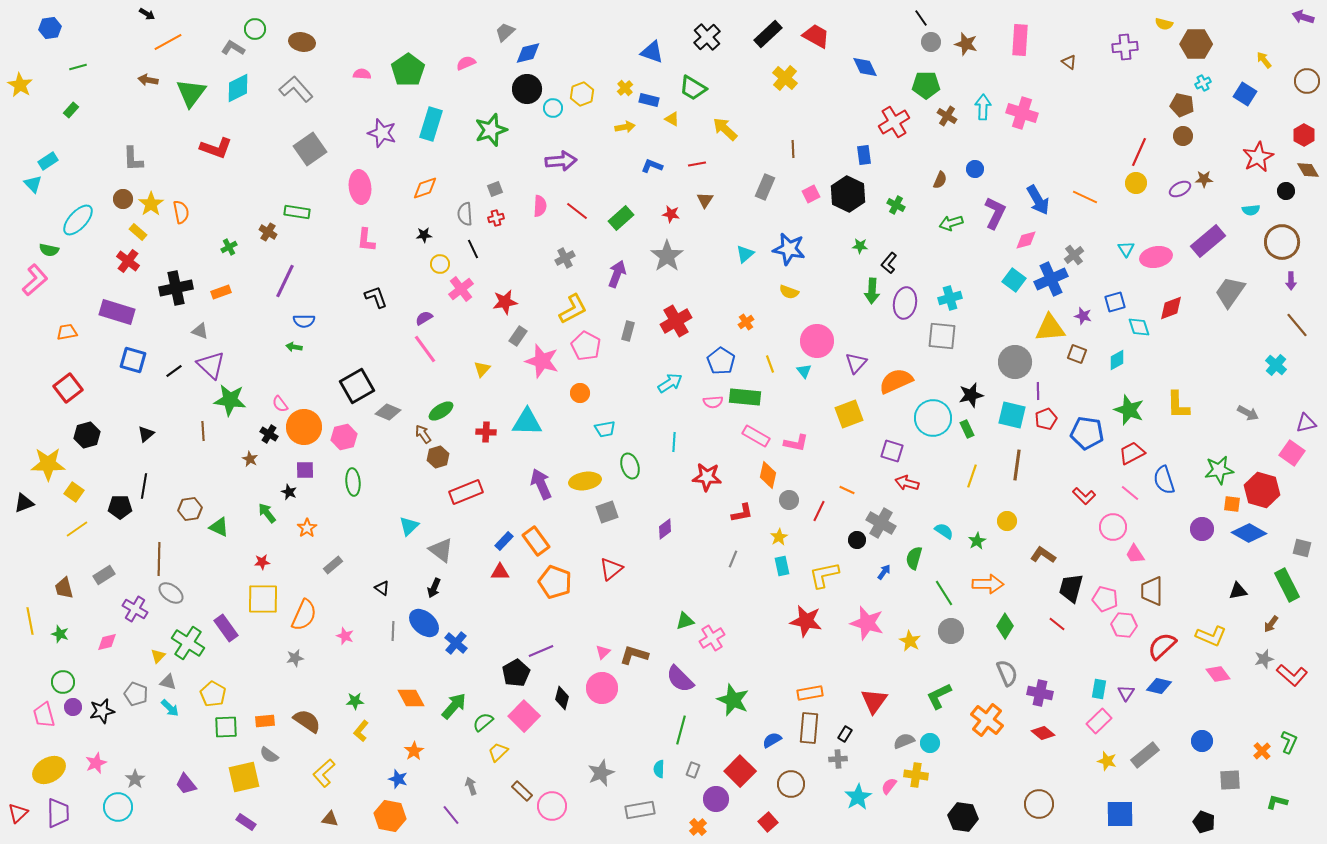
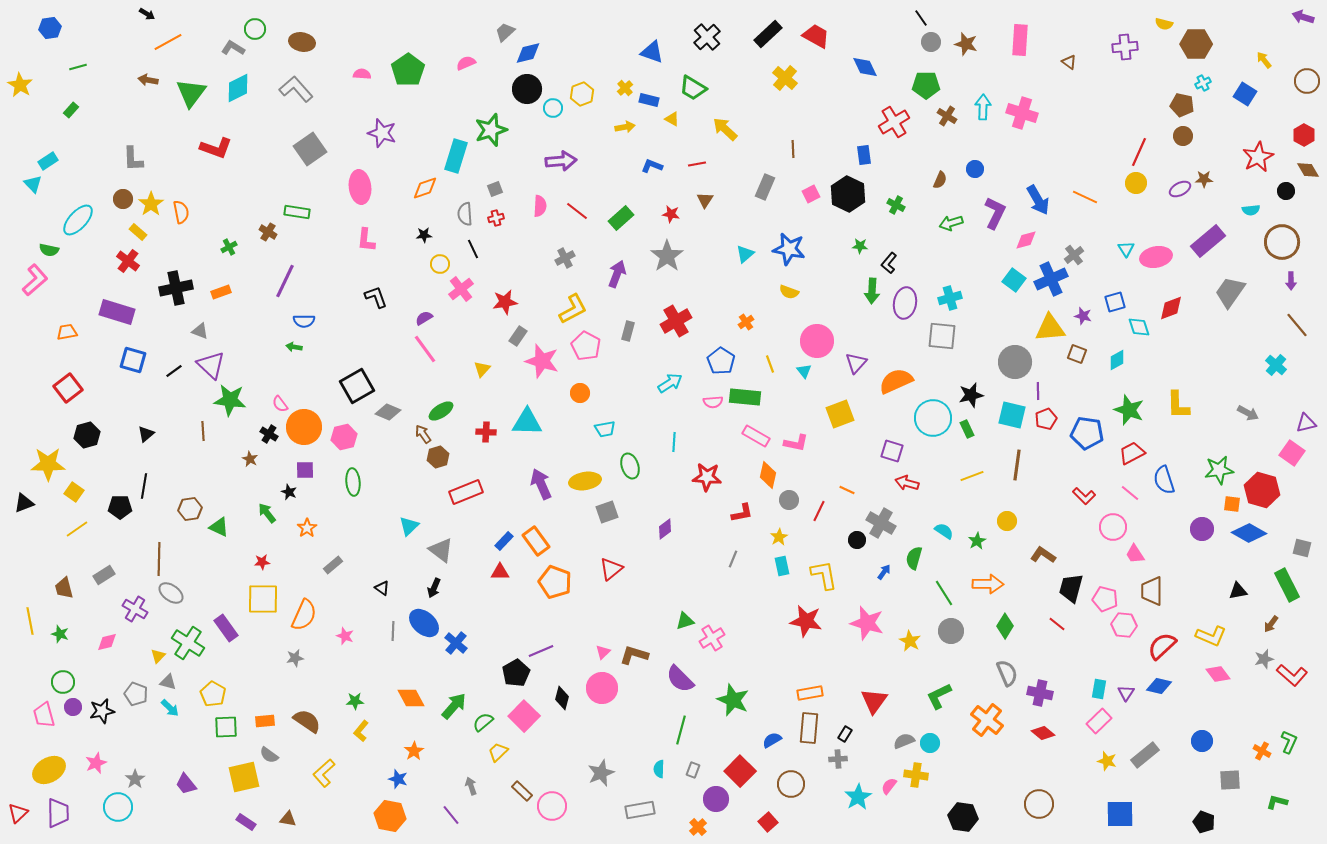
cyan rectangle at (431, 124): moved 25 px right, 32 px down
yellow square at (849, 414): moved 9 px left
yellow line at (972, 476): rotated 50 degrees clockwise
yellow L-shape at (824, 575): rotated 92 degrees clockwise
orange cross at (1262, 751): rotated 18 degrees counterclockwise
brown triangle at (330, 819): moved 42 px left
